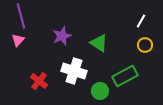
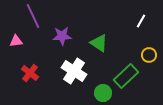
purple line: moved 12 px right; rotated 10 degrees counterclockwise
purple star: rotated 18 degrees clockwise
pink triangle: moved 2 px left, 1 px down; rotated 40 degrees clockwise
yellow circle: moved 4 px right, 10 px down
white cross: rotated 15 degrees clockwise
green rectangle: moved 1 px right; rotated 15 degrees counterclockwise
red cross: moved 9 px left, 8 px up
green circle: moved 3 px right, 2 px down
